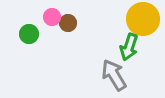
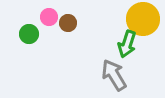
pink circle: moved 3 px left
green arrow: moved 2 px left, 3 px up
